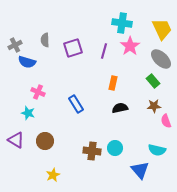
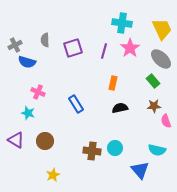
pink star: moved 2 px down
